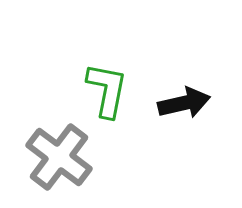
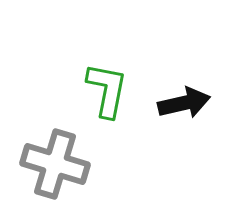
gray cross: moved 4 px left, 7 px down; rotated 20 degrees counterclockwise
